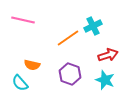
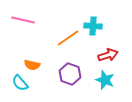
cyan cross: rotated 30 degrees clockwise
